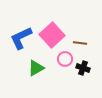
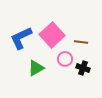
brown line: moved 1 px right, 1 px up
